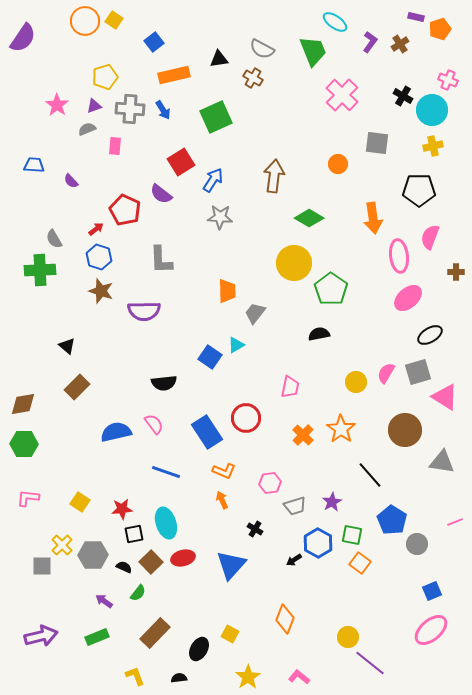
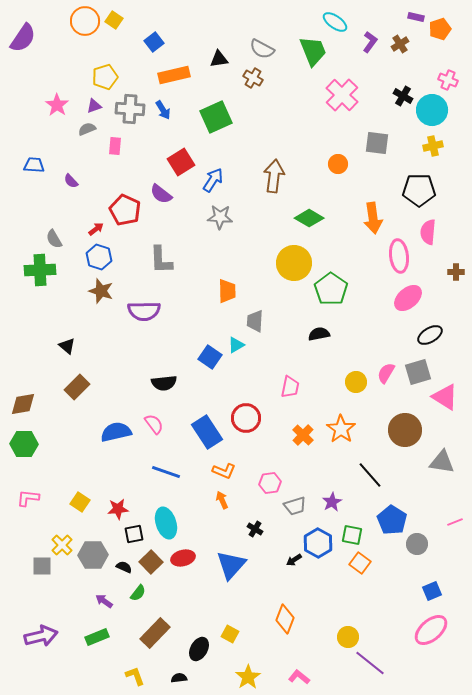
pink semicircle at (430, 237): moved 2 px left, 5 px up; rotated 15 degrees counterclockwise
gray trapezoid at (255, 313): moved 8 px down; rotated 35 degrees counterclockwise
red star at (122, 509): moved 4 px left
